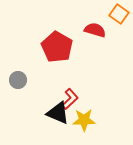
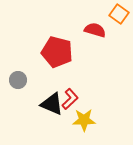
red pentagon: moved 5 px down; rotated 16 degrees counterclockwise
black triangle: moved 6 px left, 9 px up
